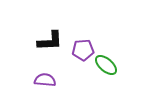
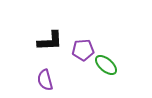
purple semicircle: rotated 110 degrees counterclockwise
